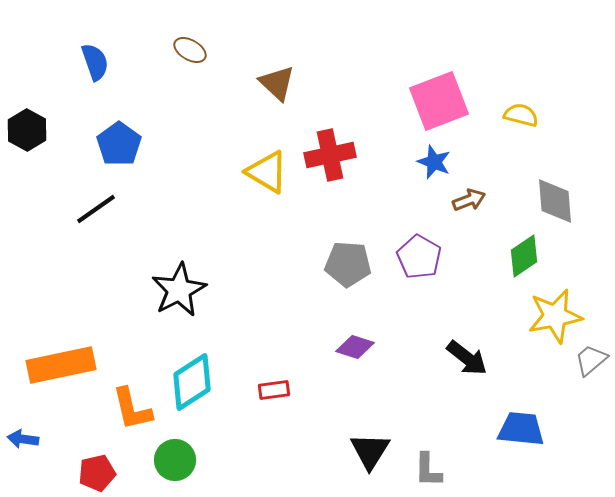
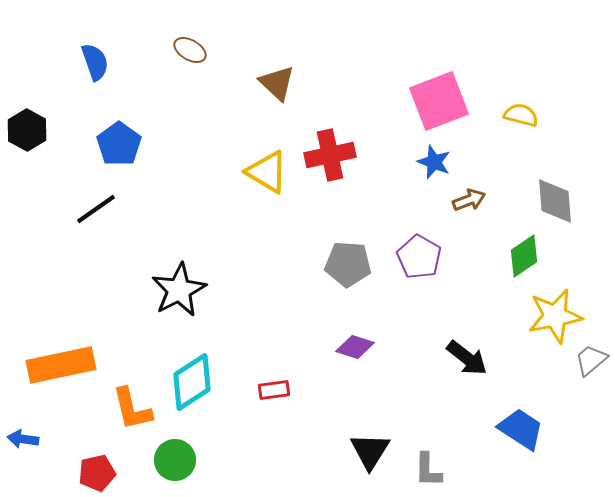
blue trapezoid: rotated 27 degrees clockwise
